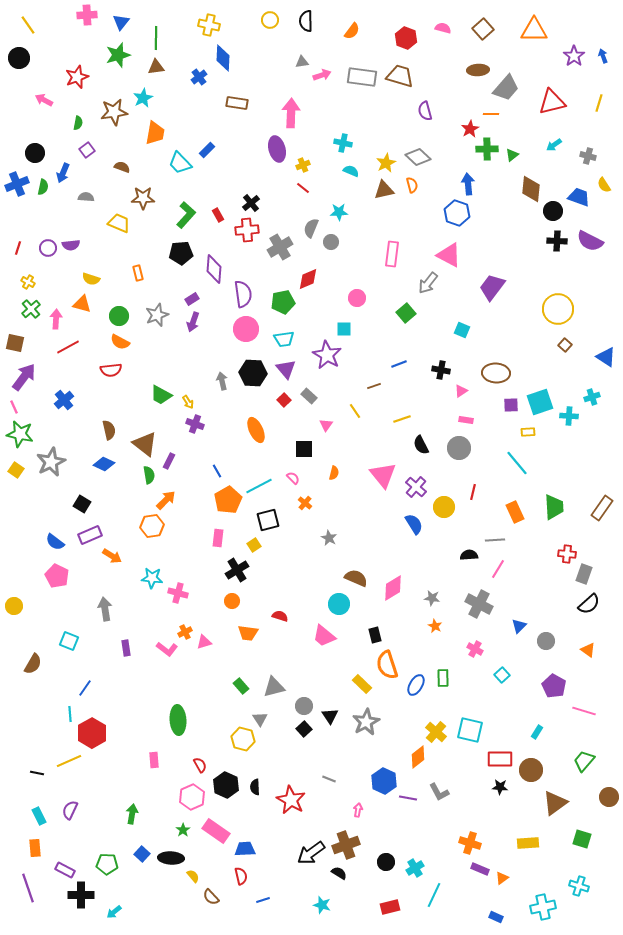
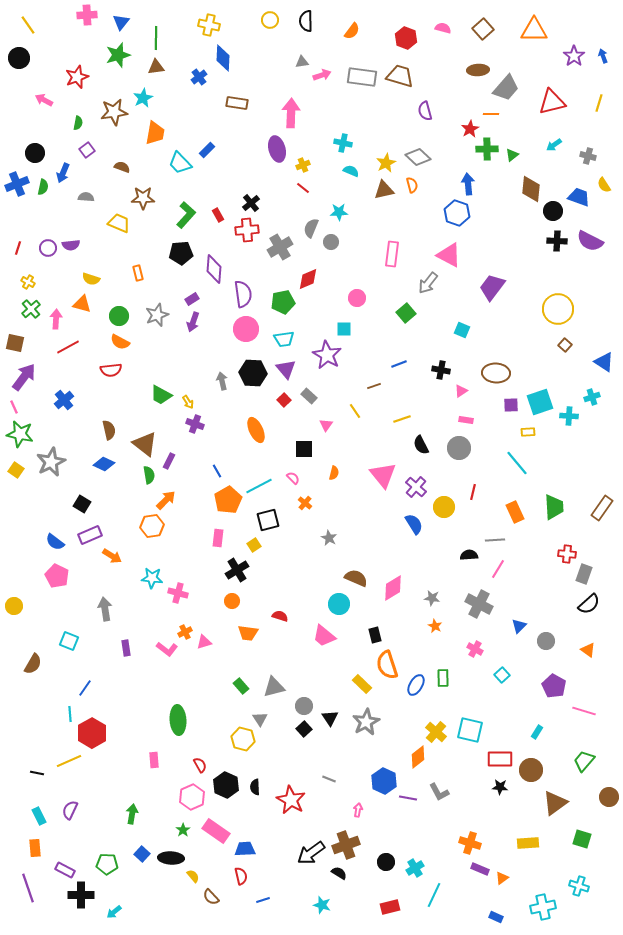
blue triangle at (606, 357): moved 2 px left, 5 px down
black triangle at (330, 716): moved 2 px down
